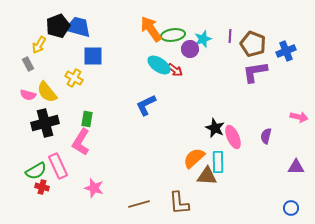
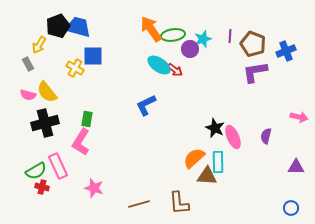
yellow cross: moved 1 px right, 10 px up
